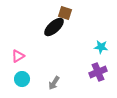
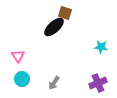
pink triangle: rotated 32 degrees counterclockwise
purple cross: moved 11 px down
